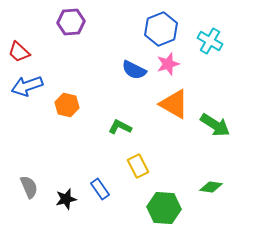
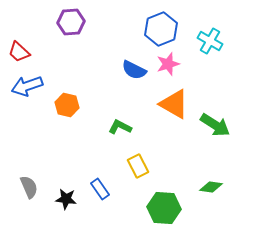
black star: rotated 20 degrees clockwise
